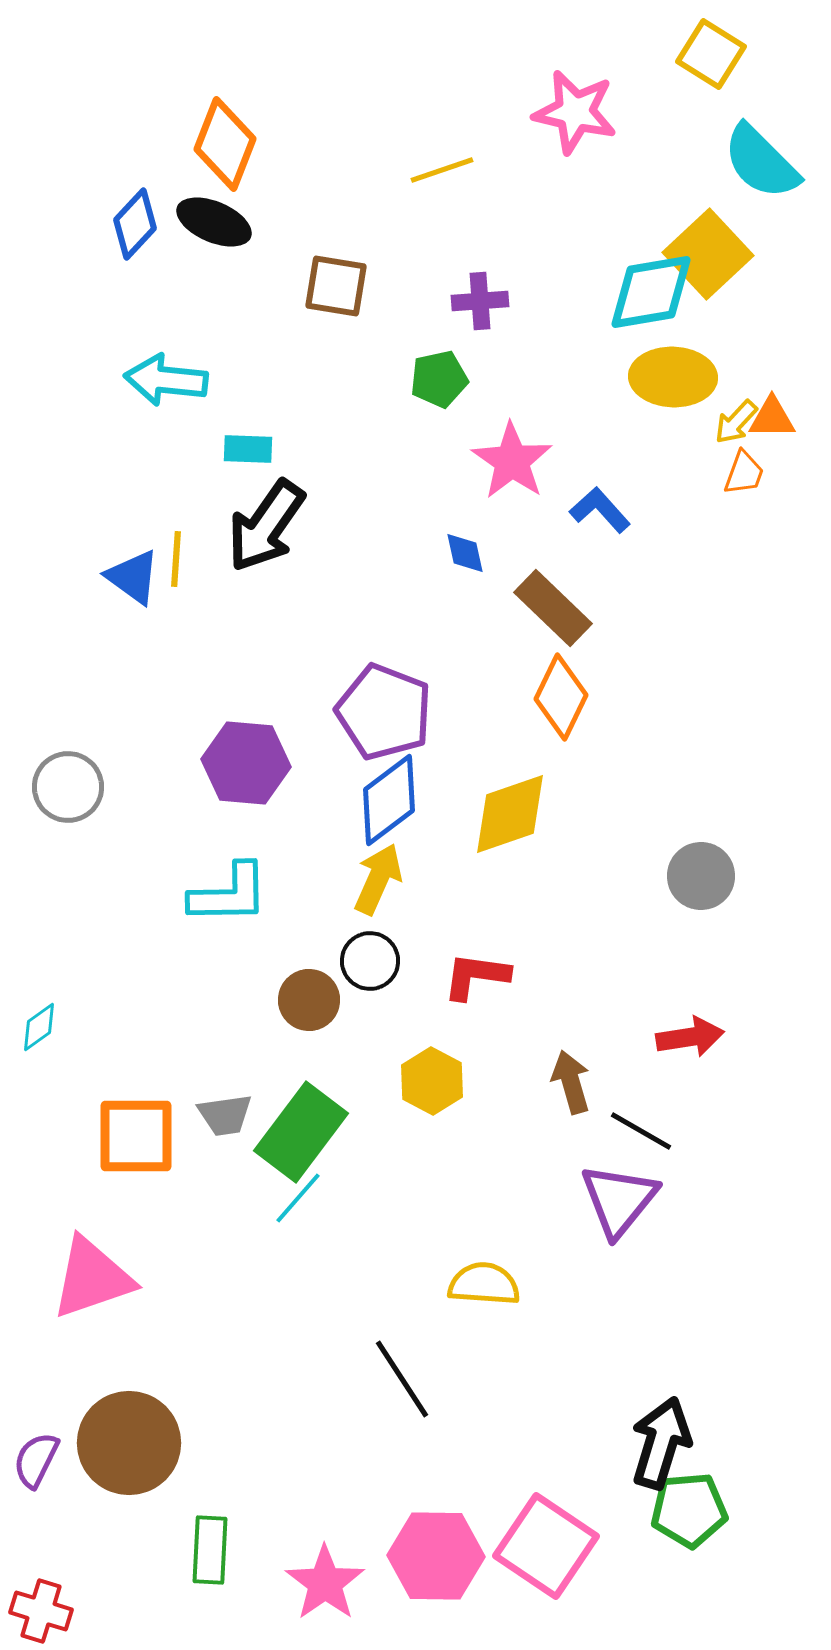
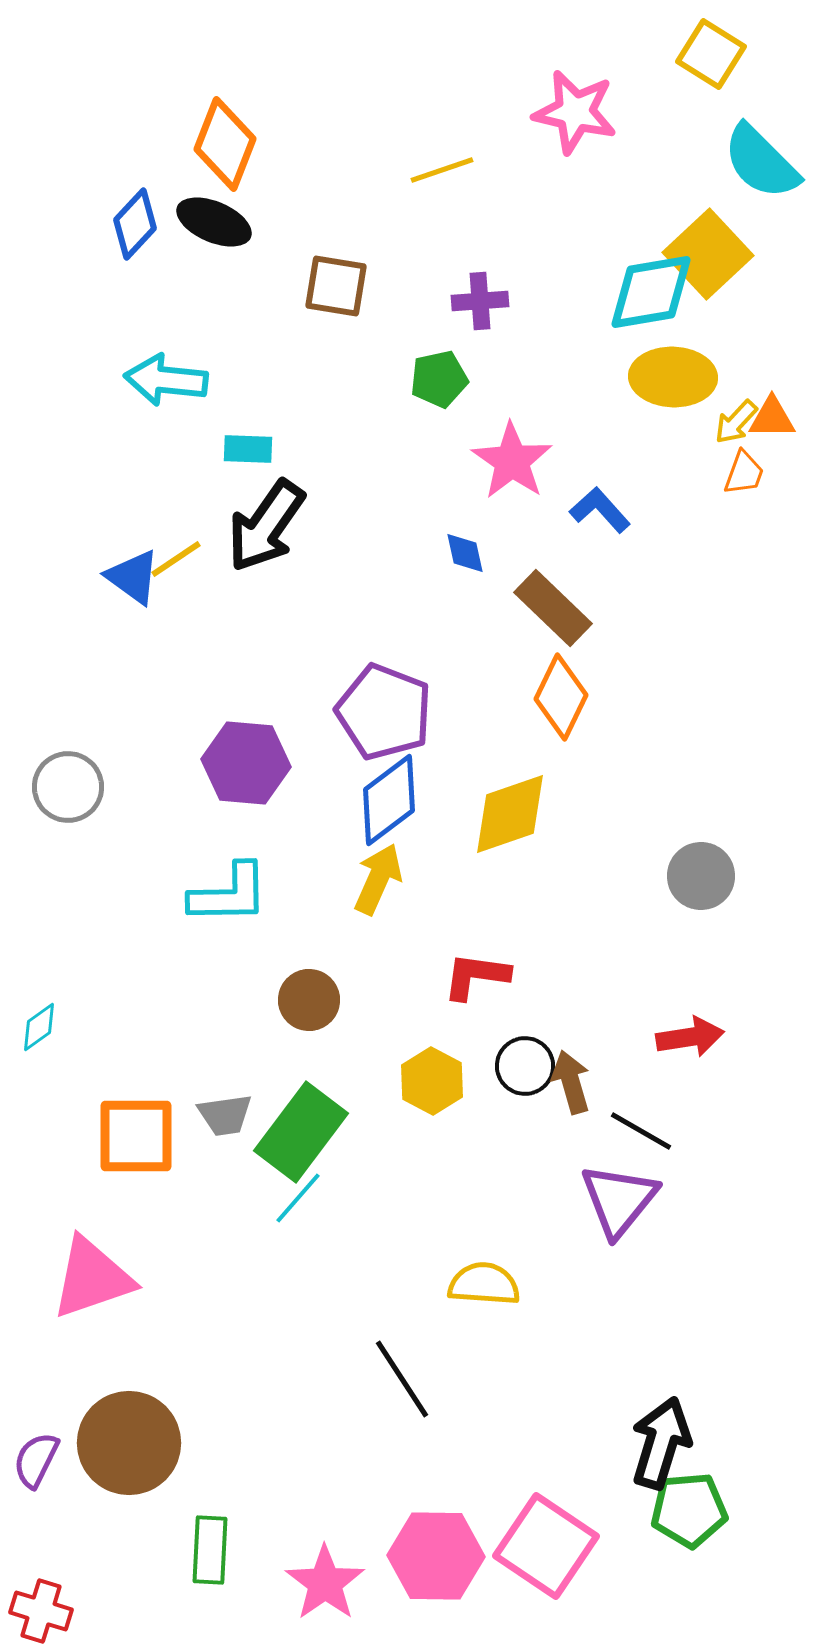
yellow line at (176, 559): rotated 52 degrees clockwise
black circle at (370, 961): moved 155 px right, 105 px down
